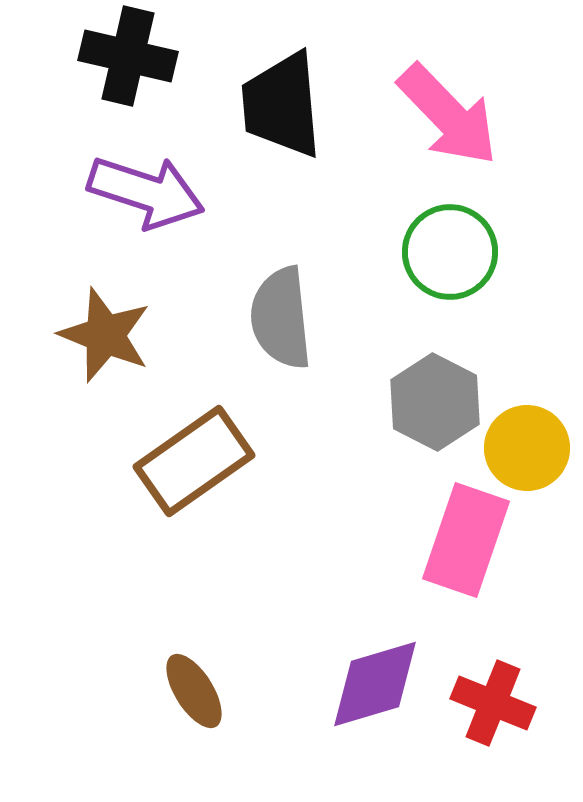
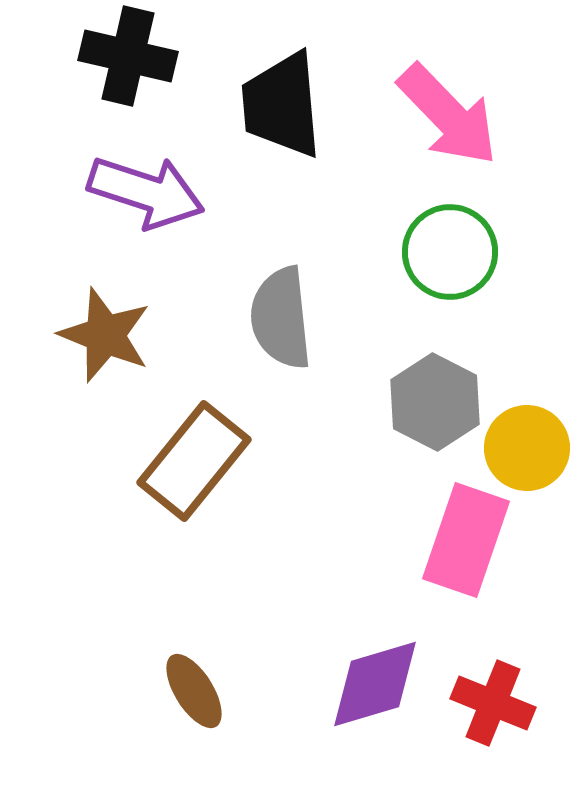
brown rectangle: rotated 16 degrees counterclockwise
